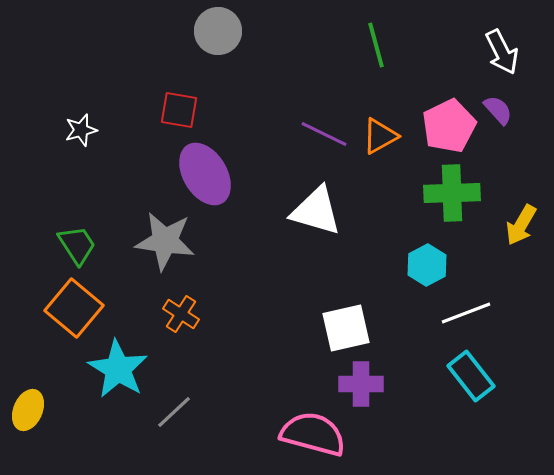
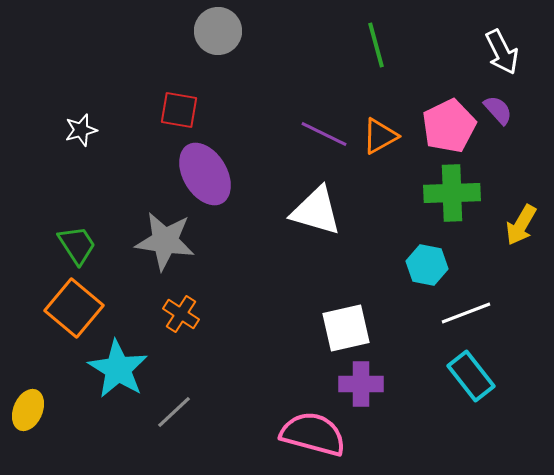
cyan hexagon: rotated 21 degrees counterclockwise
